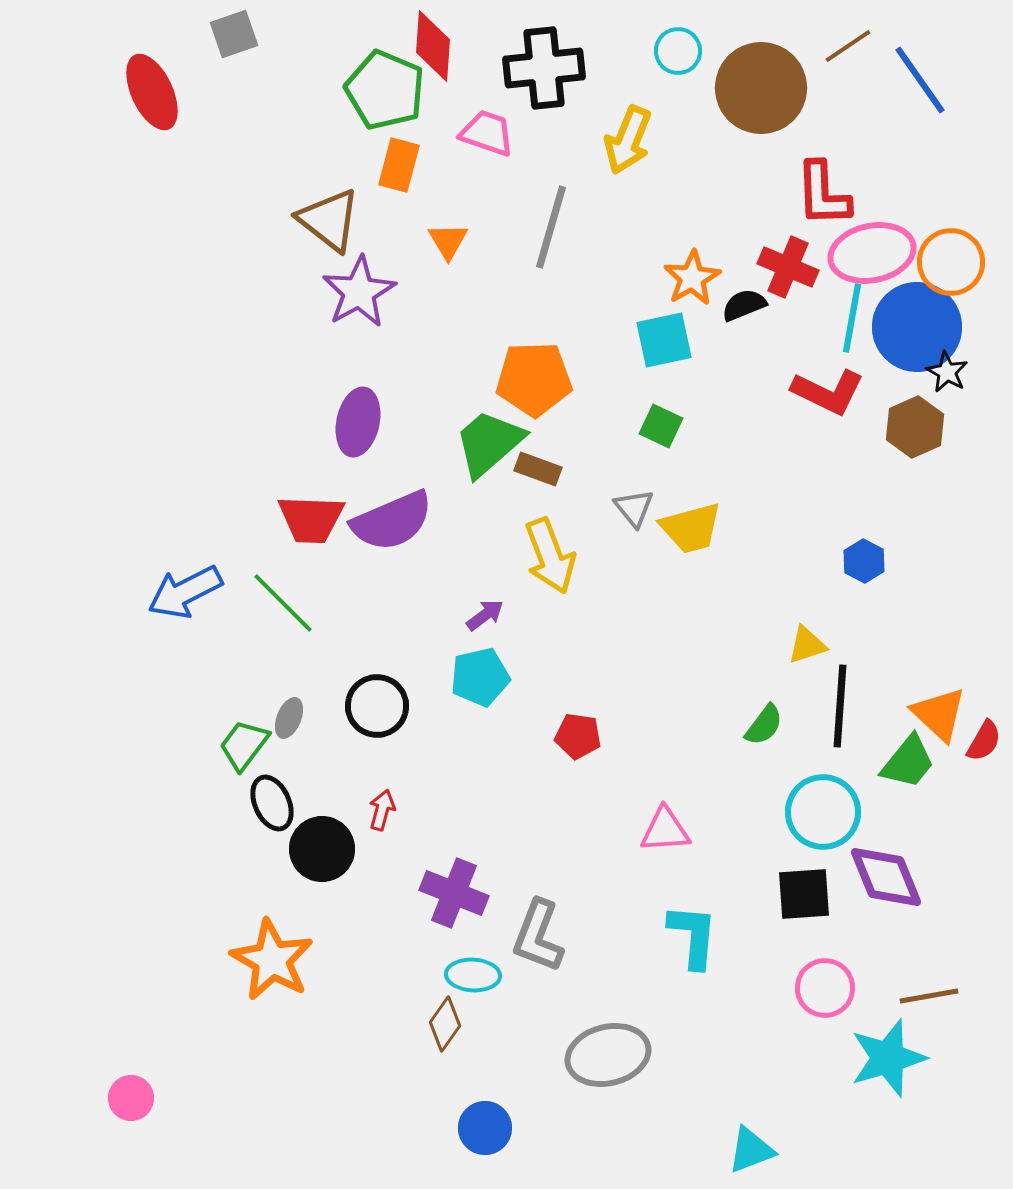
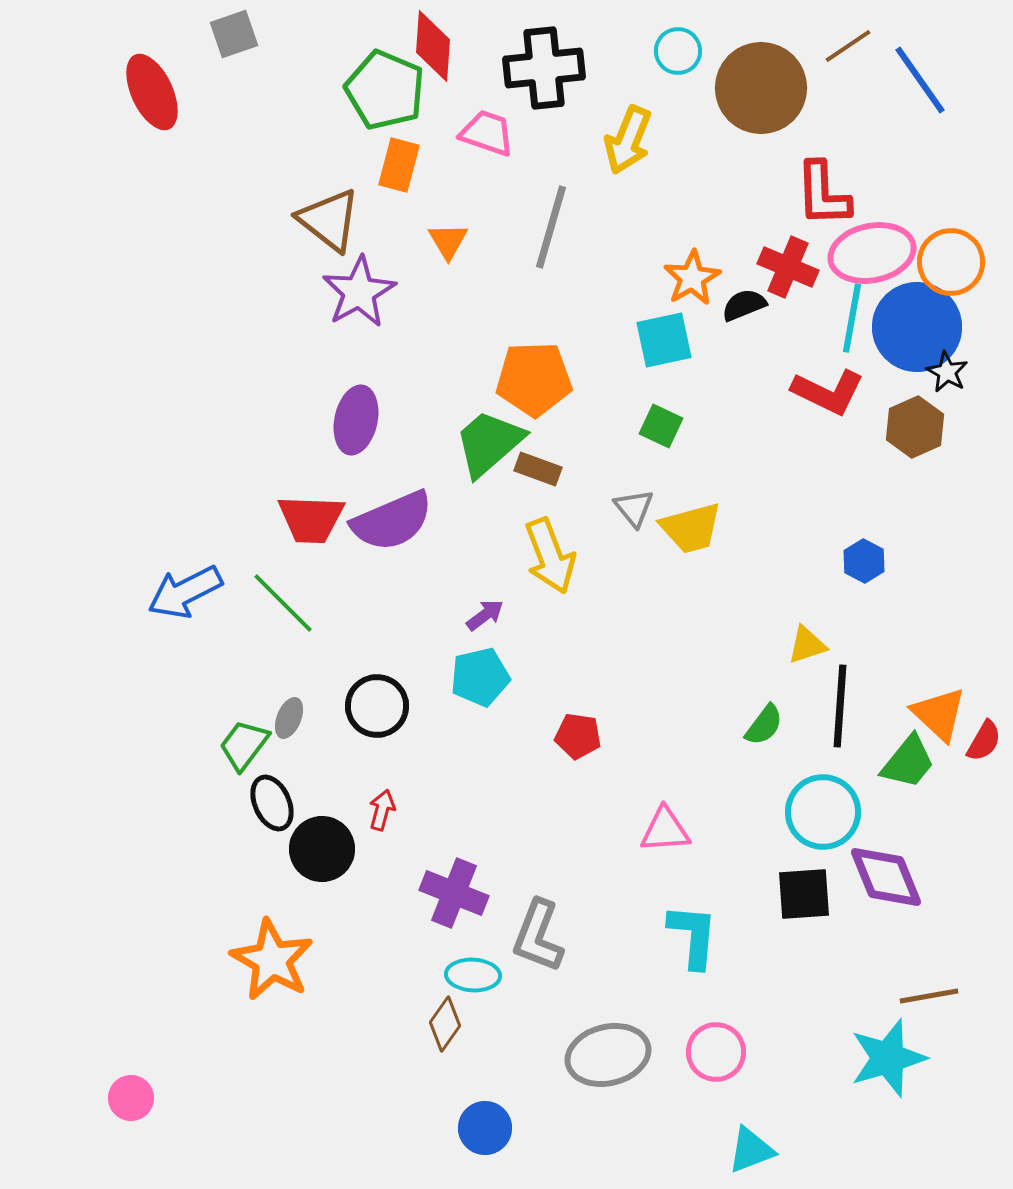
purple ellipse at (358, 422): moved 2 px left, 2 px up
pink circle at (825, 988): moved 109 px left, 64 px down
